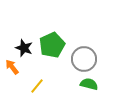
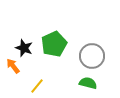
green pentagon: moved 2 px right, 1 px up
gray circle: moved 8 px right, 3 px up
orange arrow: moved 1 px right, 1 px up
green semicircle: moved 1 px left, 1 px up
